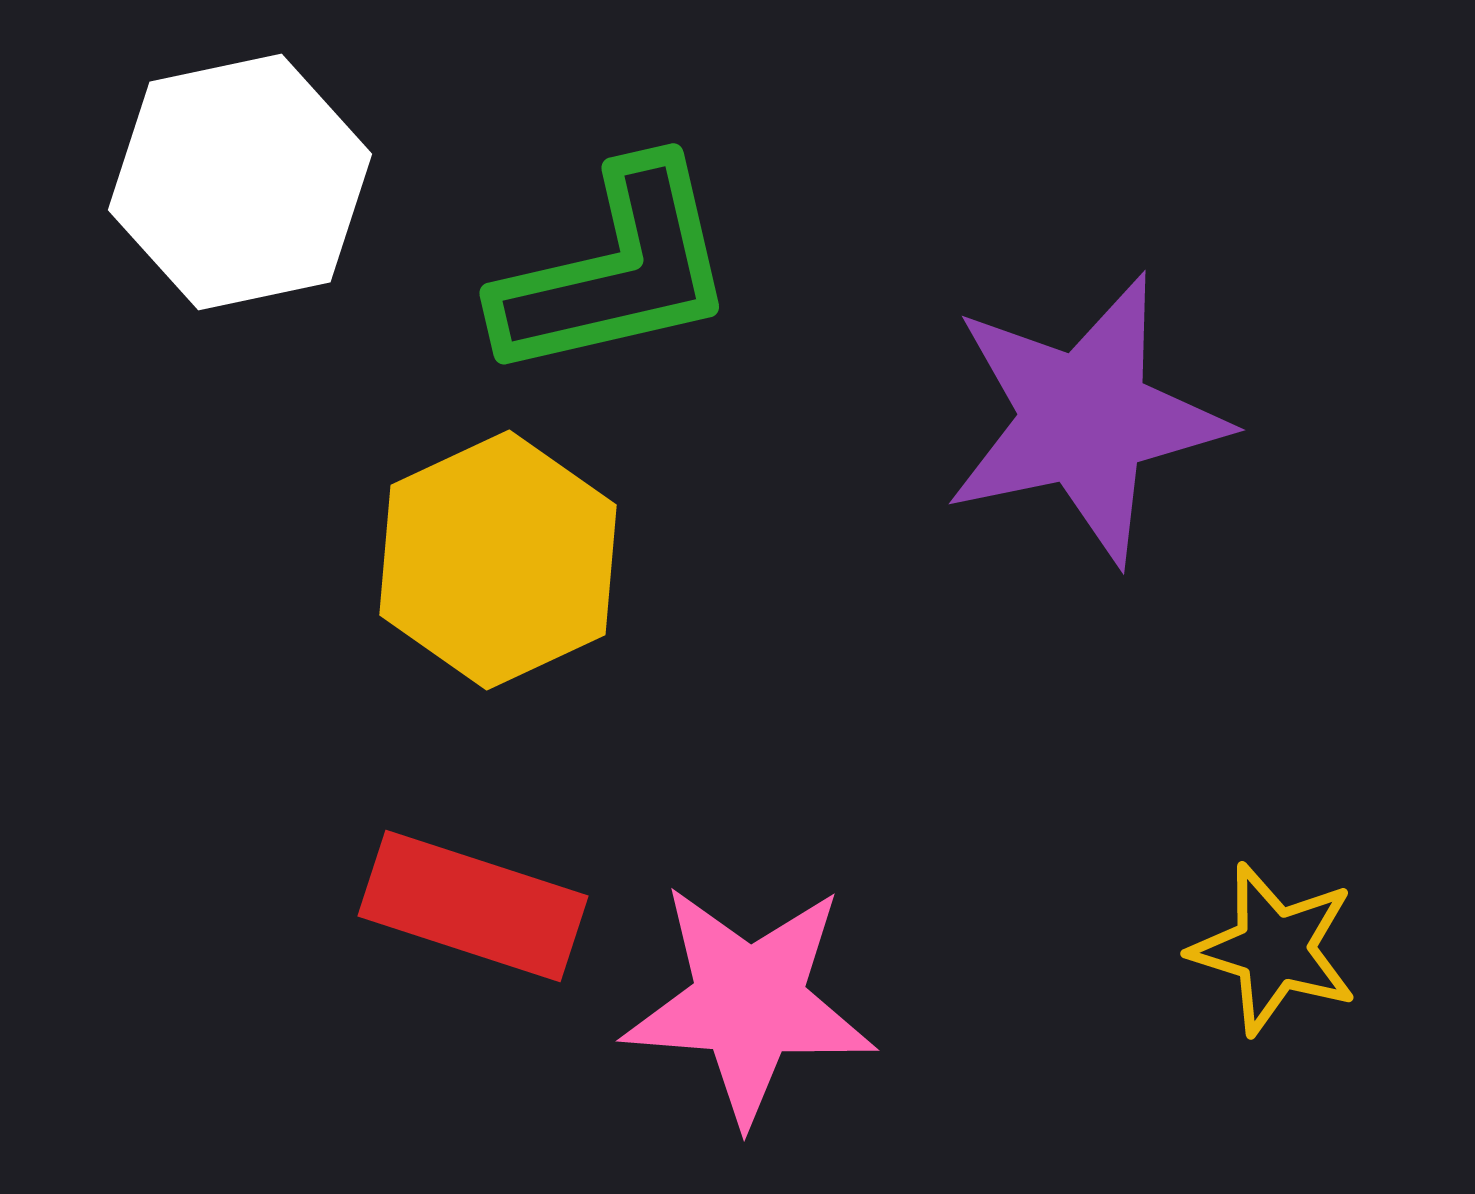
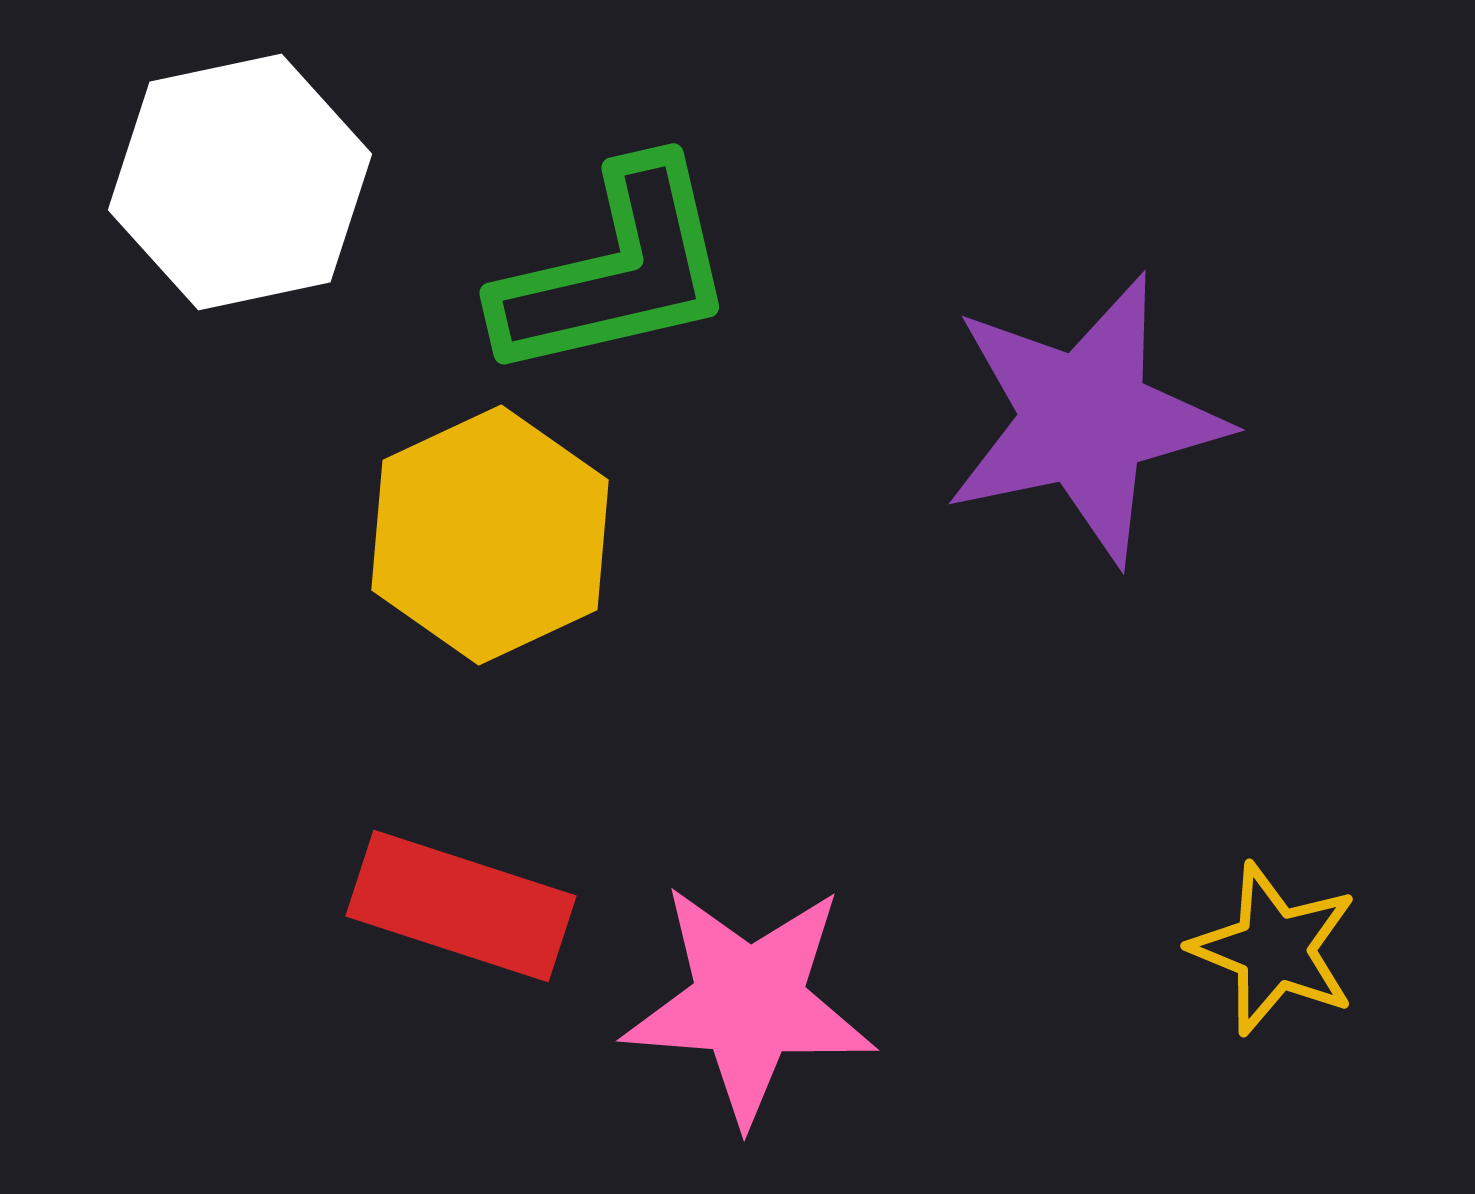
yellow hexagon: moved 8 px left, 25 px up
red rectangle: moved 12 px left
yellow star: rotated 5 degrees clockwise
